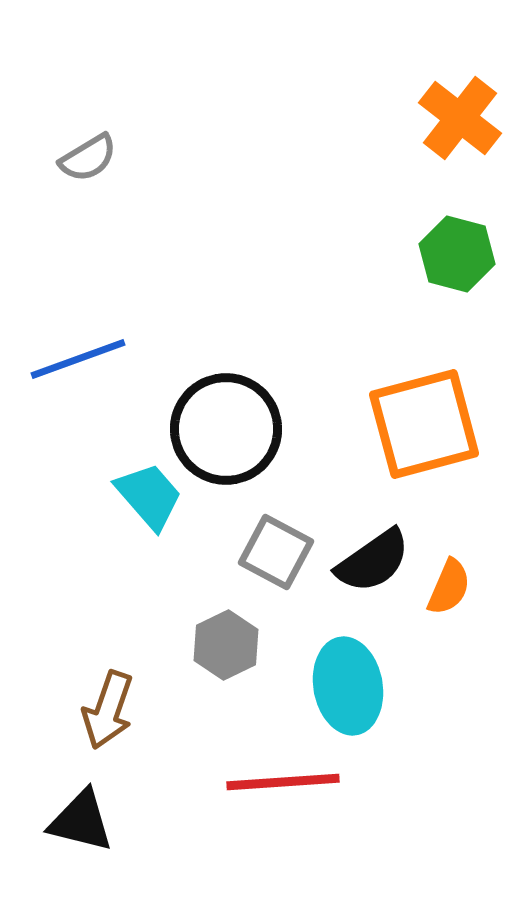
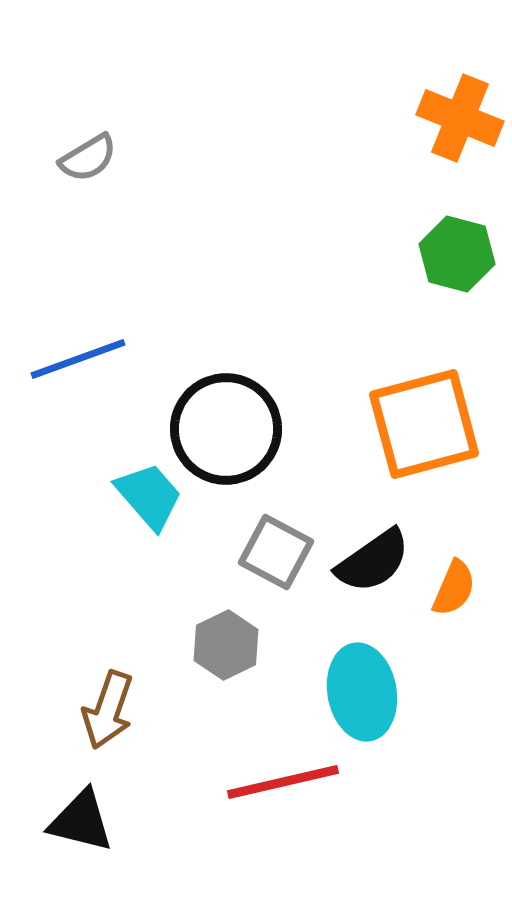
orange cross: rotated 16 degrees counterclockwise
orange semicircle: moved 5 px right, 1 px down
cyan ellipse: moved 14 px right, 6 px down
red line: rotated 9 degrees counterclockwise
